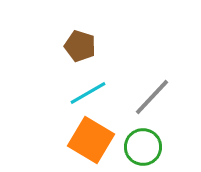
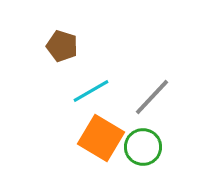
brown pentagon: moved 18 px left
cyan line: moved 3 px right, 2 px up
orange square: moved 10 px right, 2 px up
